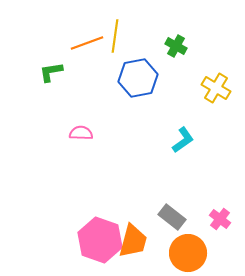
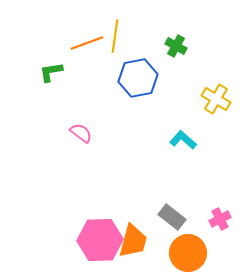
yellow cross: moved 11 px down
pink semicircle: rotated 35 degrees clockwise
cyan L-shape: rotated 104 degrees counterclockwise
pink cross: rotated 25 degrees clockwise
pink hexagon: rotated 21 degrees counterclockwise
